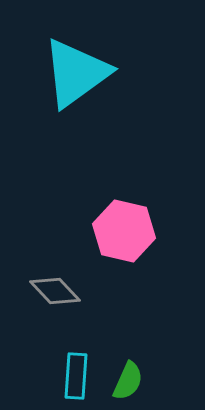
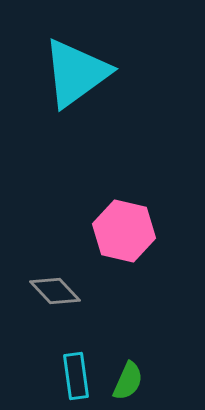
cyan rectangle: rotated 12 degrees counterclockwise
